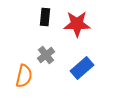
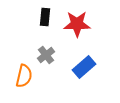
blue rectangle: moved 2 px right, 1 px up
